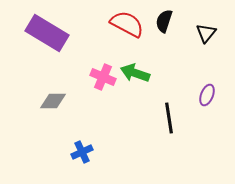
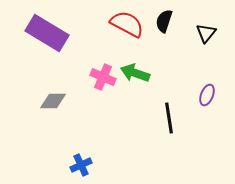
blue cross: moved 1 px left, 13 px down
